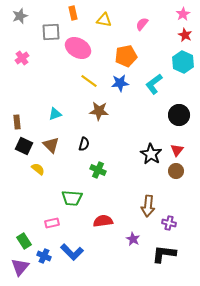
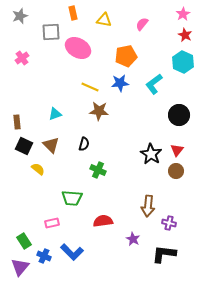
yellow line: moved 1 px right, 6 px down; rotated 12 degrees counterclockwise
